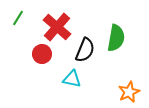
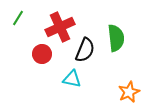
red cross: moved 3 px right; rotated 24 degrees clockwise
green semicircle: rotated 16 degrees counterclockwise
